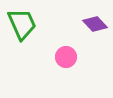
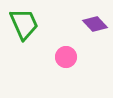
green trapezoid: moved 2 px right
